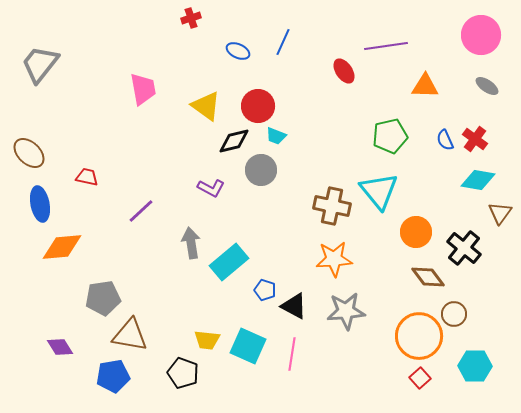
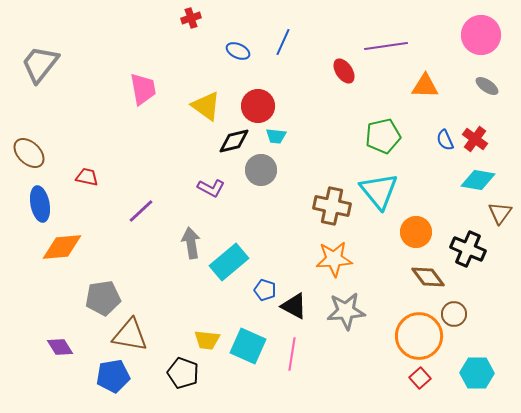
cyan trapezoid at (276, 136): rotated 15 degrees counterclockwise
green pentagon at (390, 136): moved 7 px left
black cross at (464, 248): moved 4 px right, 1 px down; rotated 16 degrees counterclockwise
cyan hexagon at (475, 366): moved 2 px right, 7 px down
